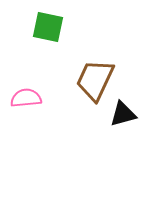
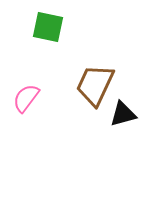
brown trapezoid: moved 5 px down
pink semicircle: rotated 48 degrees counterclockwise
